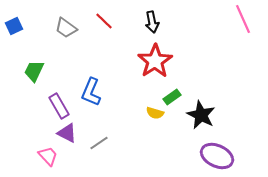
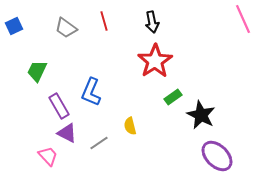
red line: rotated 30 degrees clockwise
green trapezoid: moved 3 px right
green rectangle: moved 1 px right
yellow semicircle: moved 25 px left, 13 px down; rotated 60 degrees clockwise
purple ellipse: rotated 20 degrees clockwise
